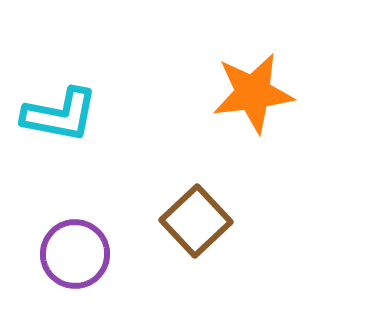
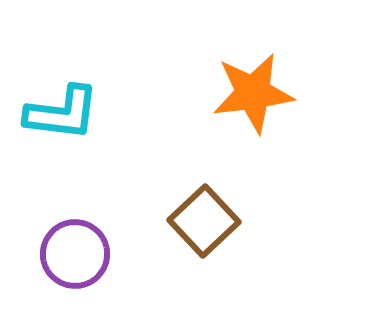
cyan L-shape: moved 2 px right, 2 px up; rotated 4 degrees counterclockwise
brown square: moved 8 px right
